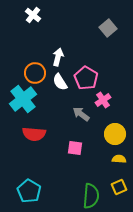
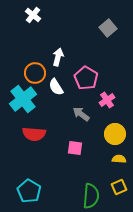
white semicircle: moved 4 px left, 5 px down
pink cross: moved 4 px right
